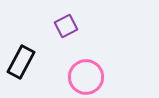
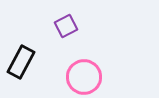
pink circle: moved 2 px left
